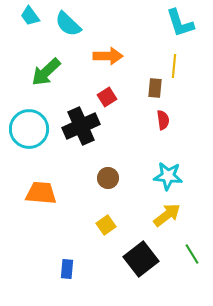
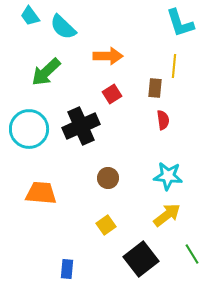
cyan semicircle: moved 5 px left, 3 px down
red square: moved 5 px right, 3 px up
